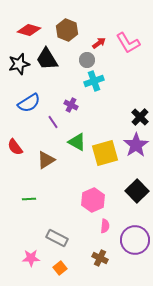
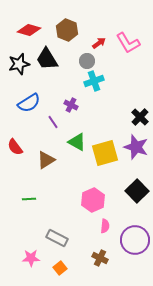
gray circle: moved 1 px down
purple star: moved 2 px down; rotated 20 degrees counterclockwise
